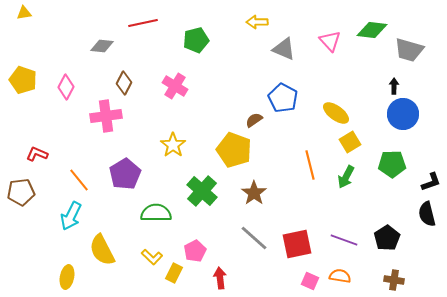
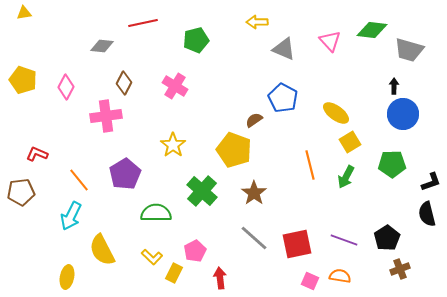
brown cross at (394, 280): moved 6 px right, 11 px up; rotated 30 degrees counterclockwise
